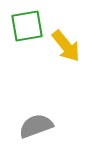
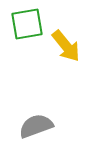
green square: moved 2 px up
